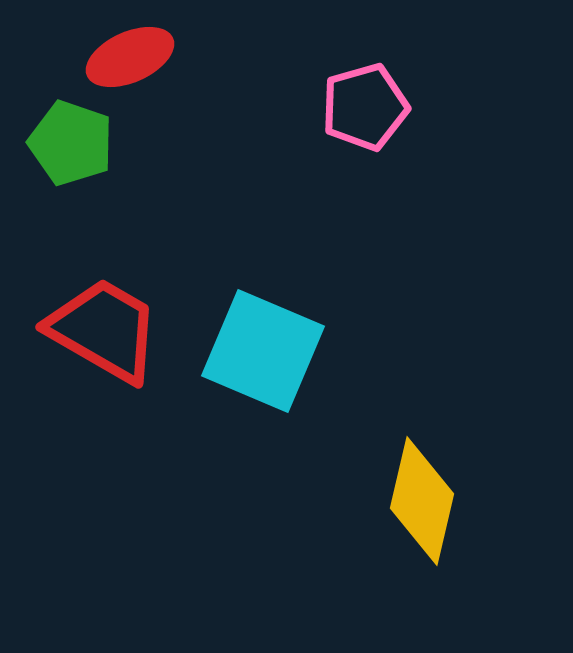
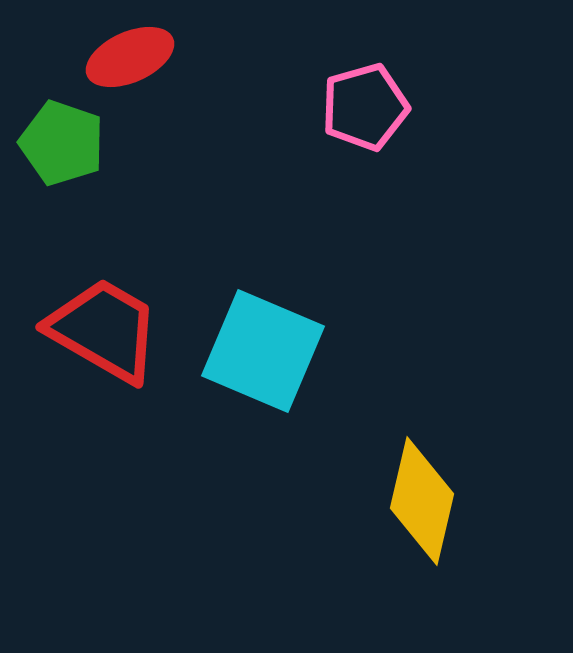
green pentagon: moved 9 px left
